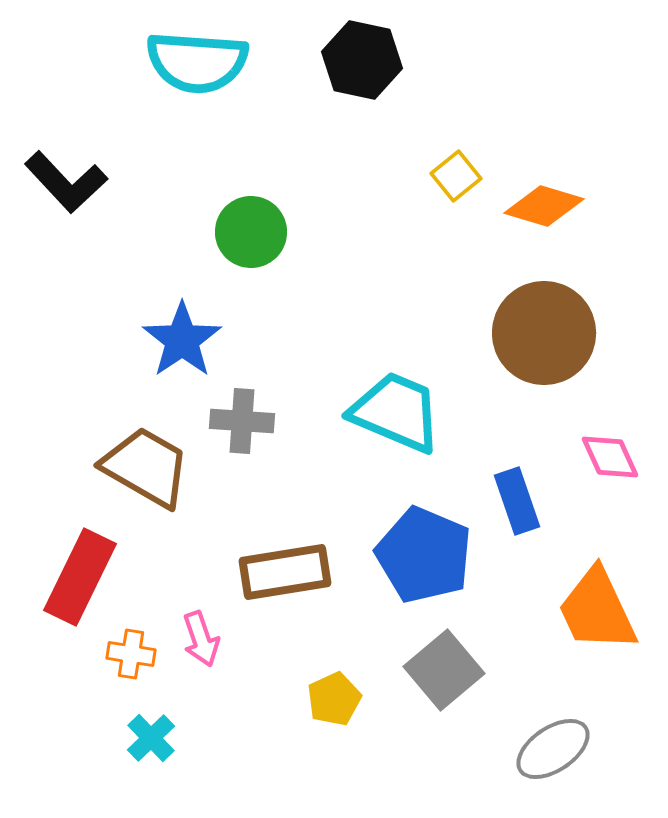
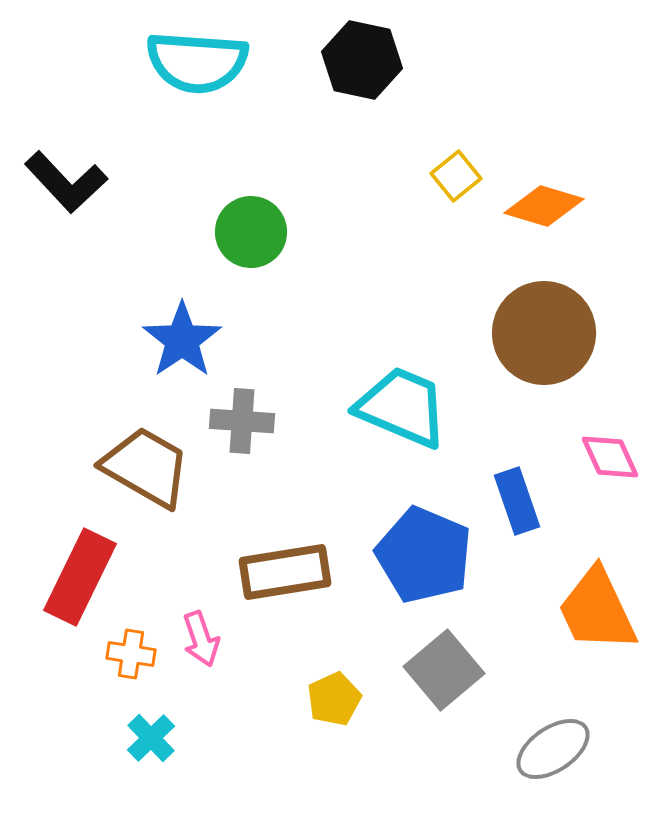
cyan trapezoid: moved 6 px right, 5 px up
